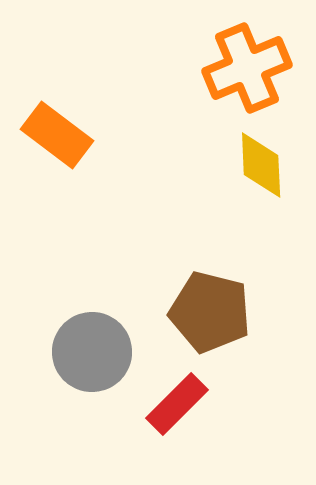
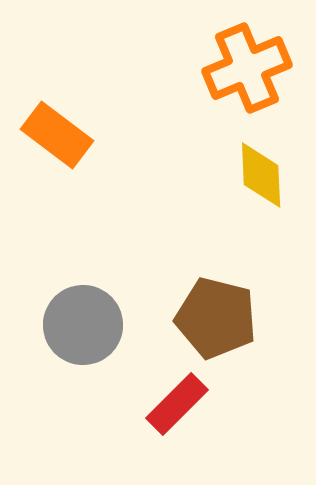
yellow diamond: moved 10 px down
brown pentagon: moved 6 px right, 6 px down
gray circle: moved 9 px left, 27 px up
